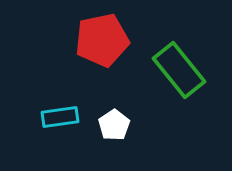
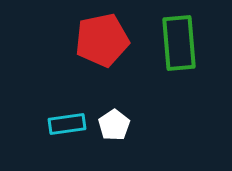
green rectangle: moved 27 px up; rotated 34 degrees clockwise
cyan rectangle: moved 7 px right, 7 px down
